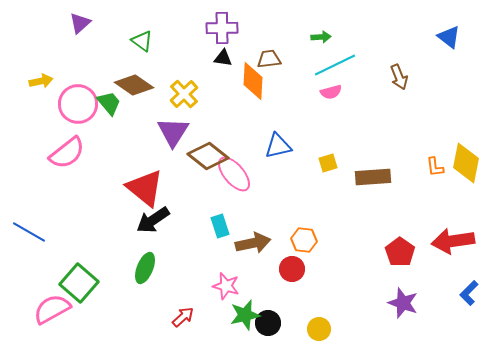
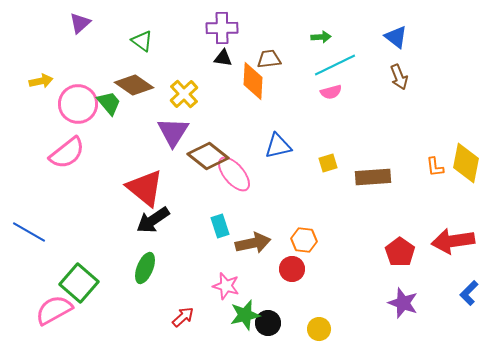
blue triangle at (449, 37): moved 53 px left
pink semicircle at (52, 309): moved 2 px right, 1 px down
